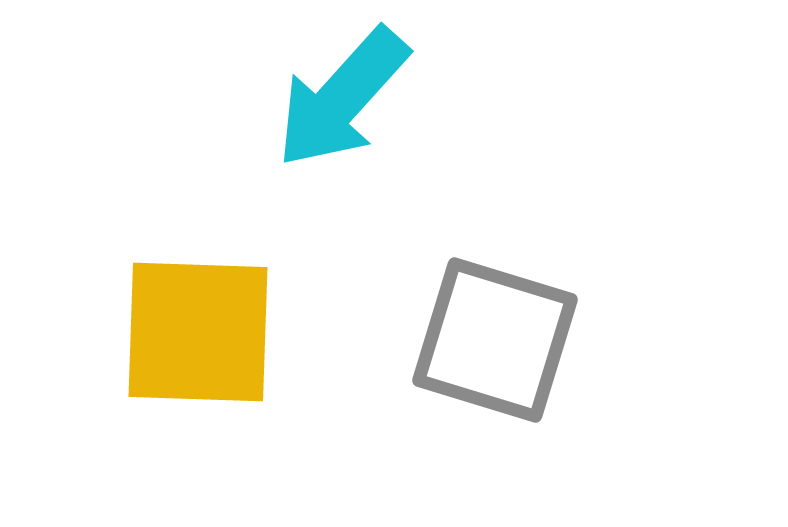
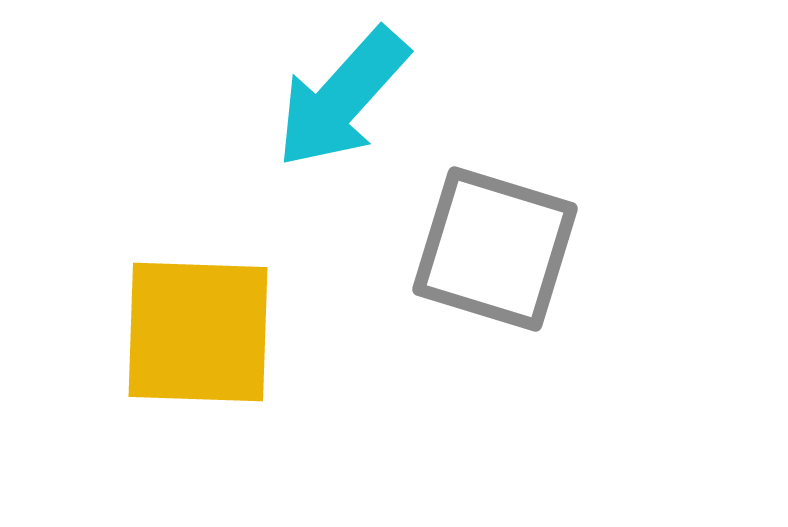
gray square: moved 91 px up
